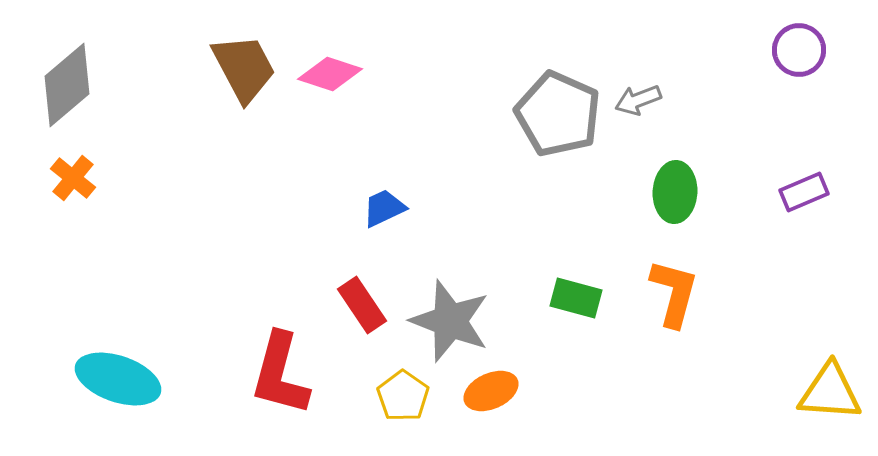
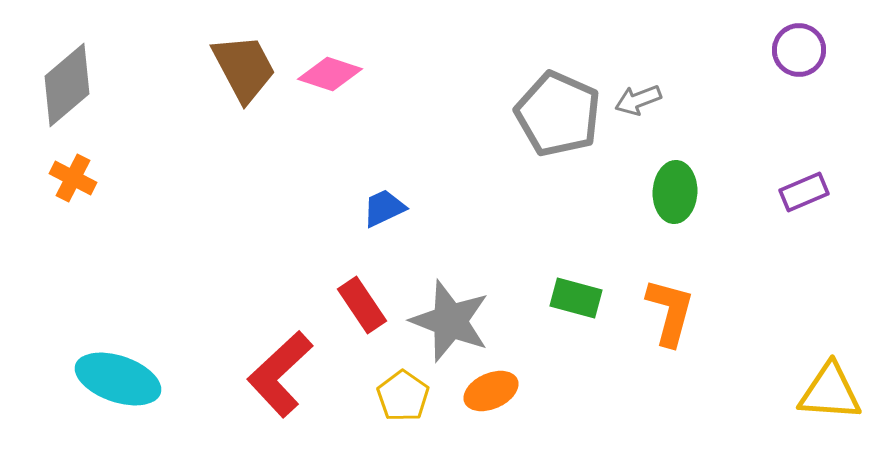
orange cross: rotated 12 degrees counterclockwise
orange L-shape: moved 4 px left, 19 px down
red L-shape: rotated 32 degrees clockwise
